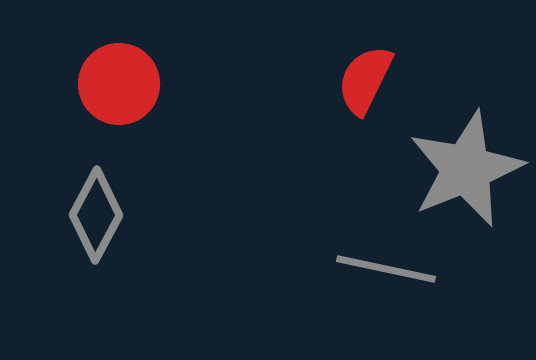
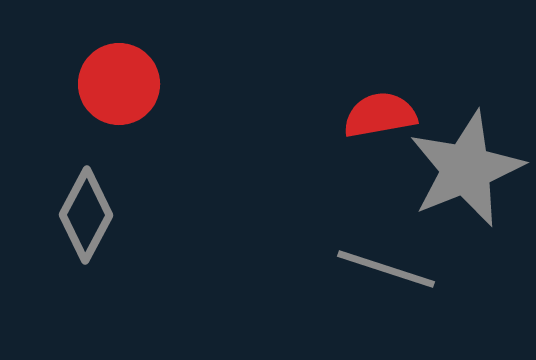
red semicircle: moved 15 px right, 35 px down; rotated 54 degrees clockwise
gray diamond: moved 10 px left
gray line: rotated 6 degrees clockwise
